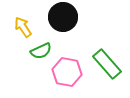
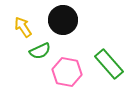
black circle: moved 3 px down
green semicircle: moved 1 px left
green rectangle: moved 2 px right
